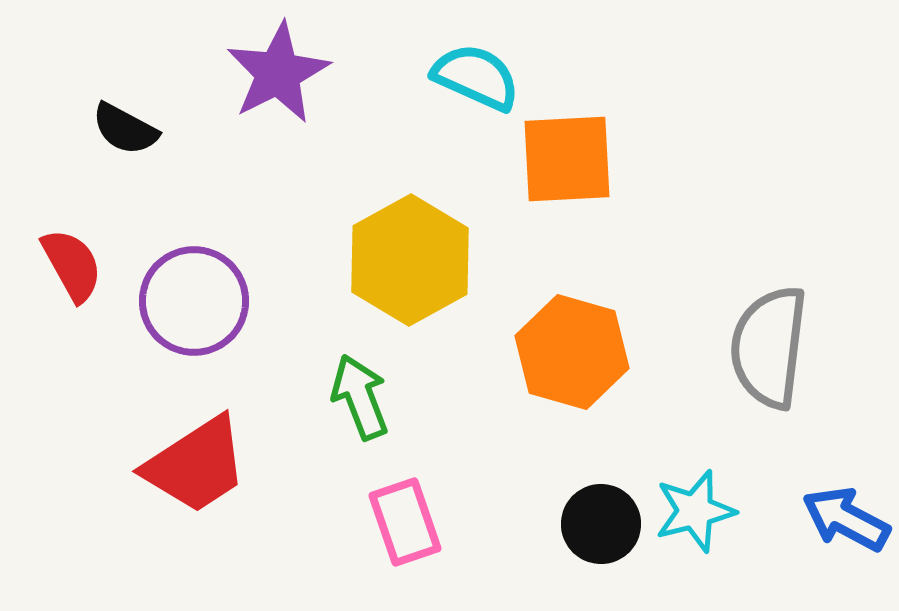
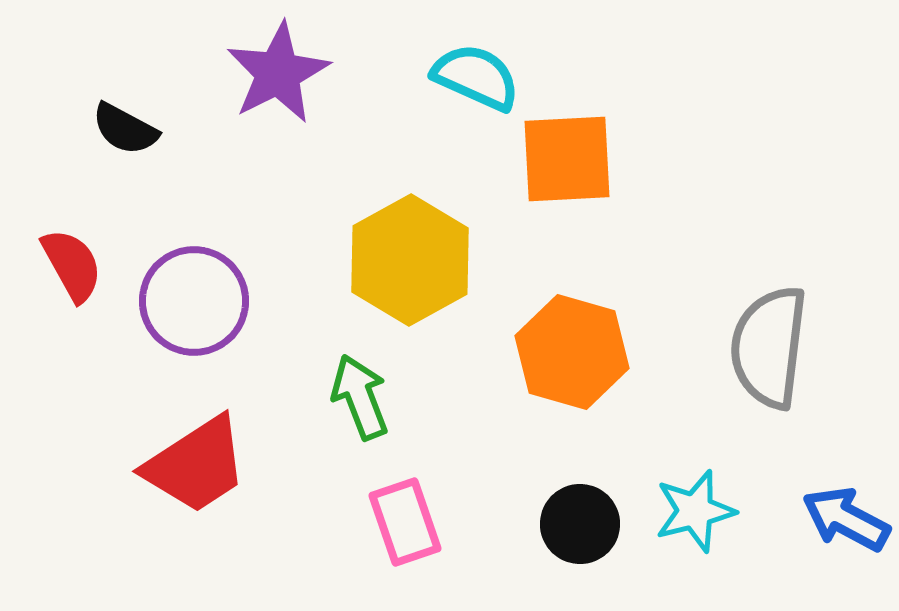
black circle: moved 21 px left
